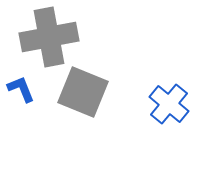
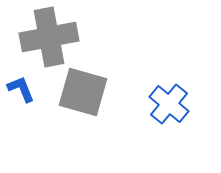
gray square: rotated 6 degrees counterclockwise
